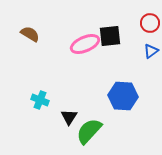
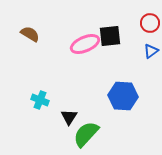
green semicircle: moved 3 px left, 3 px down
